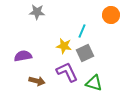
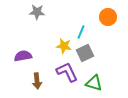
orange circle: moved 3 px left, 2 px down
cyan line: moved 1 px left, 1 px down
brown arrow: rotated 70 degrees clockwise
